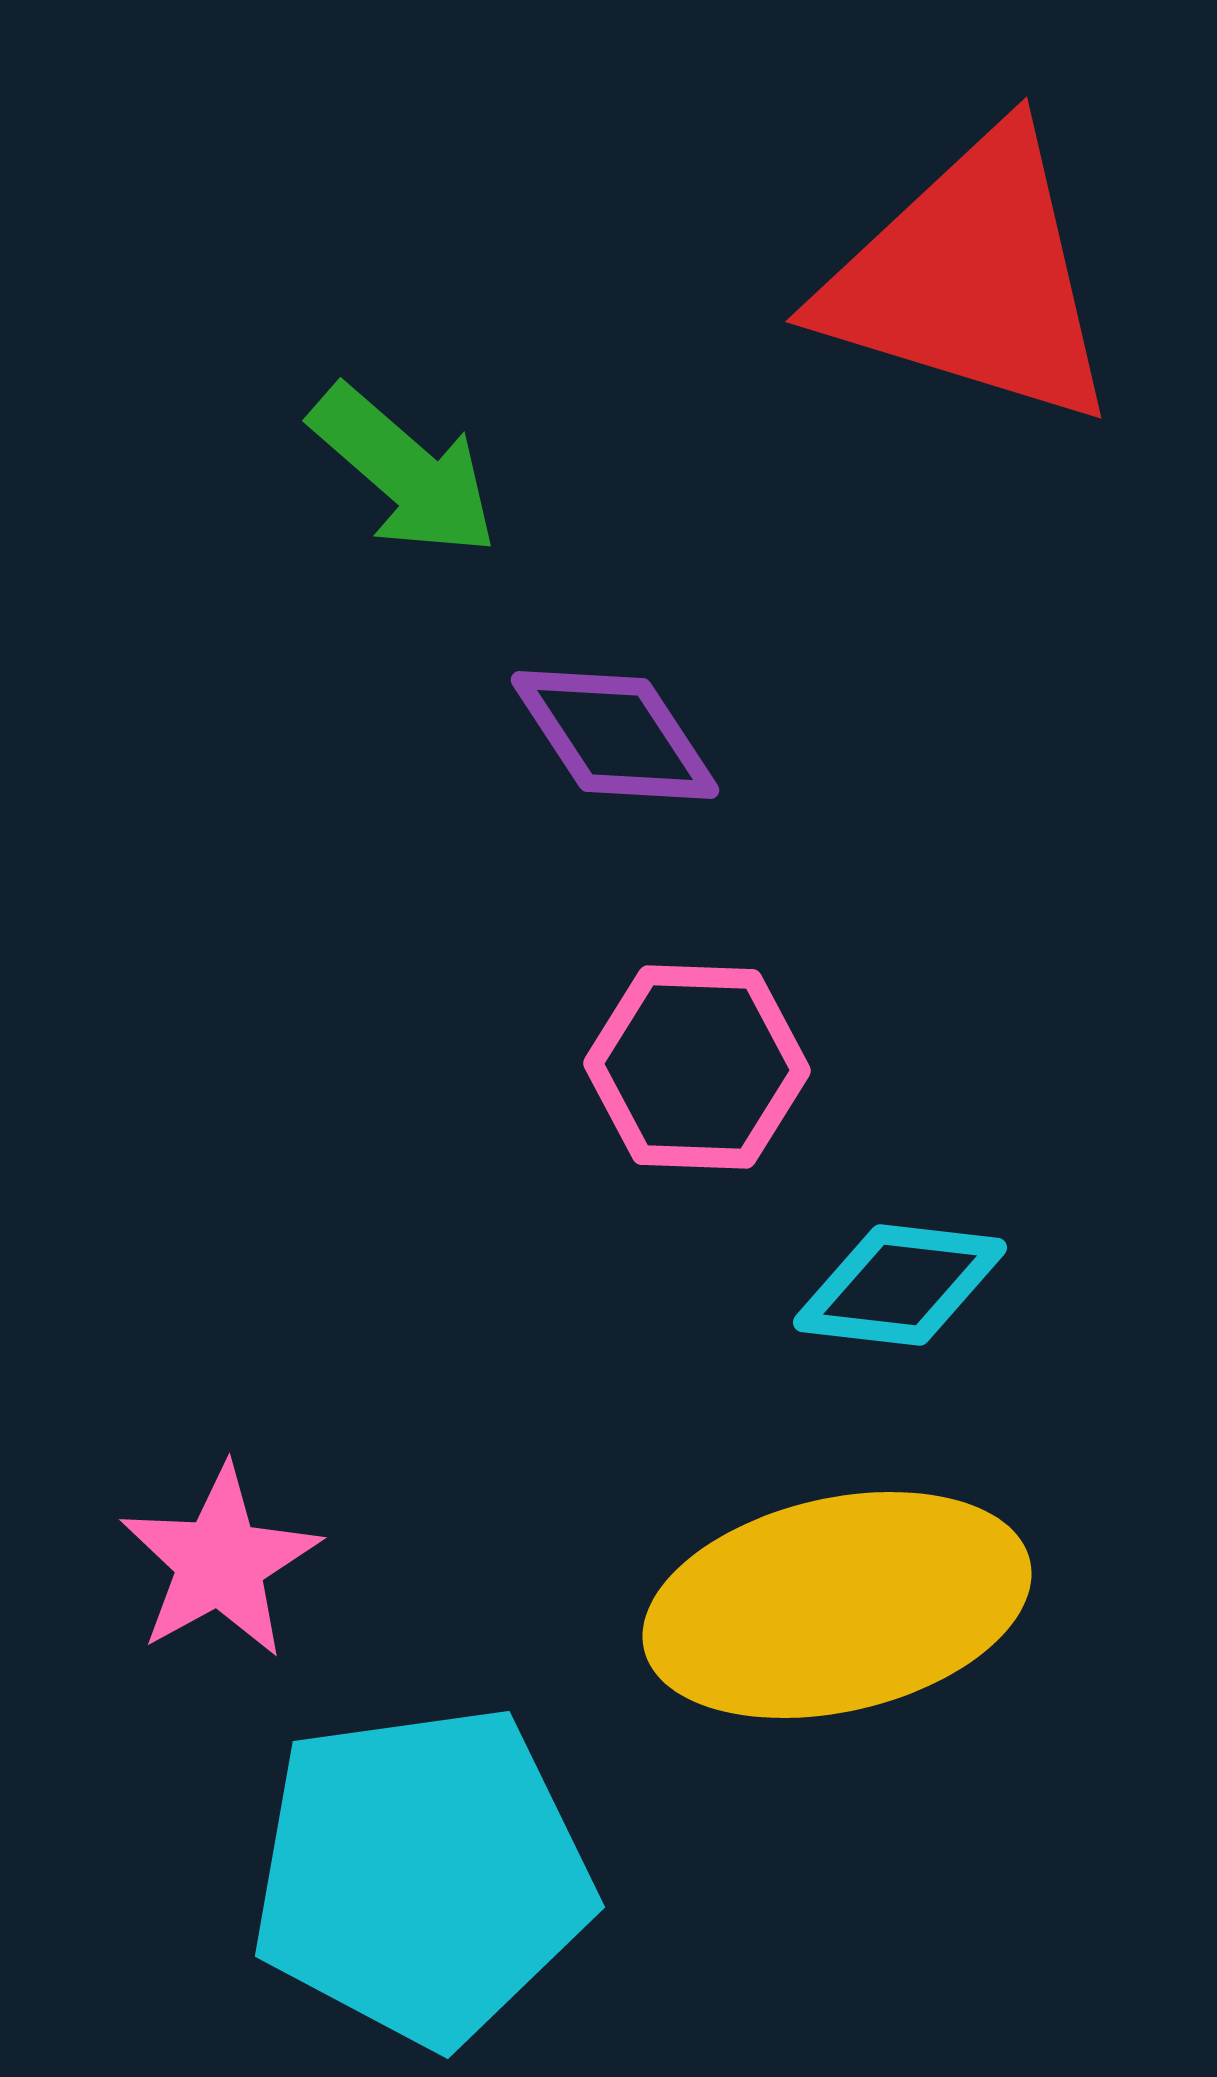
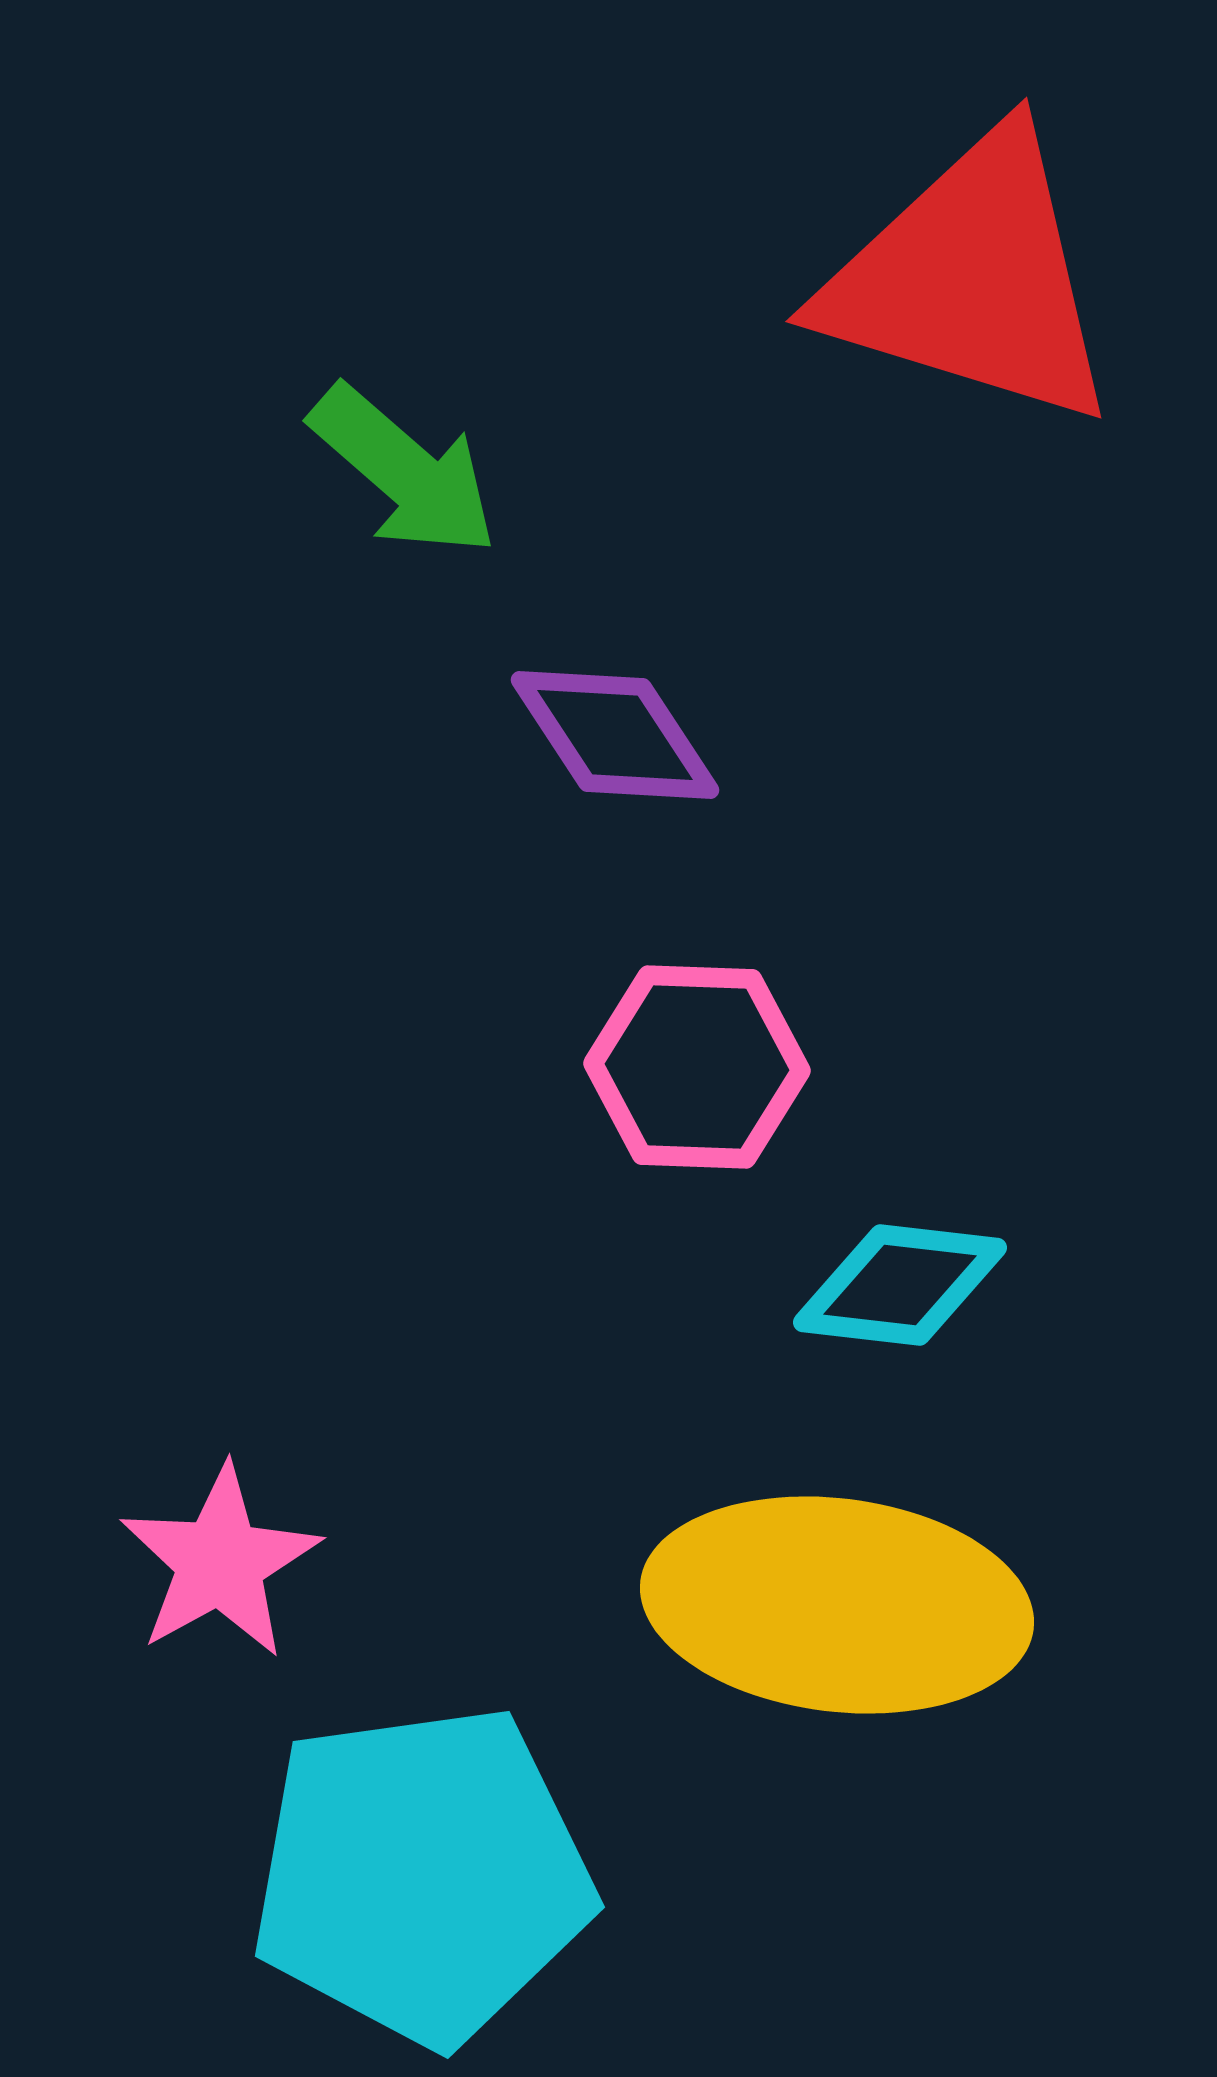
yellow ellipse: rotated 20 degrees clockwise
